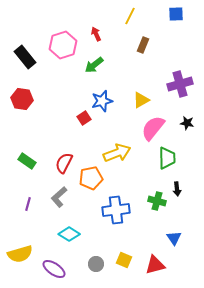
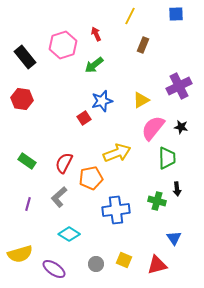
purple cross: moved 1 px left, 2 px down; rotated 10 degrees counterclockwise
black star: moved 6 px left, 4 px down
red triangle: moved 2 px right
